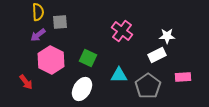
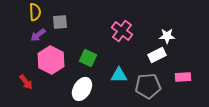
yellow semicircle: moved 3 px left
gray pentagon: rotated 30 degrees clockwise
